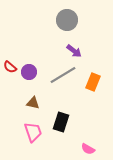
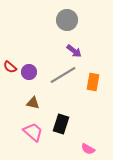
orange rectangle: rotated 12 degrees counterclockwise
black rectangle: moved 2 px down
pink trapezoid: rotated 30 degrees counterclockwise
